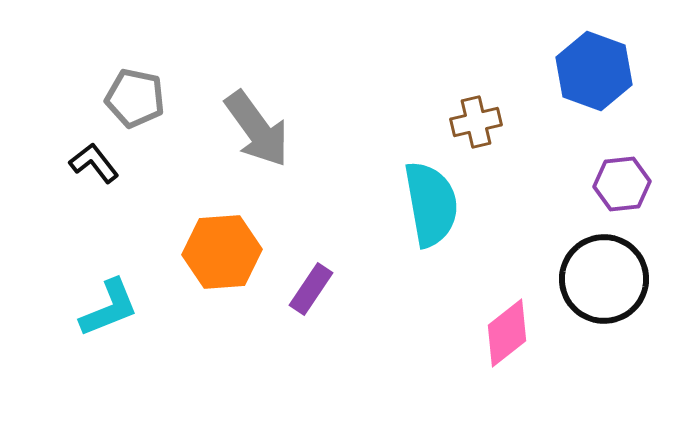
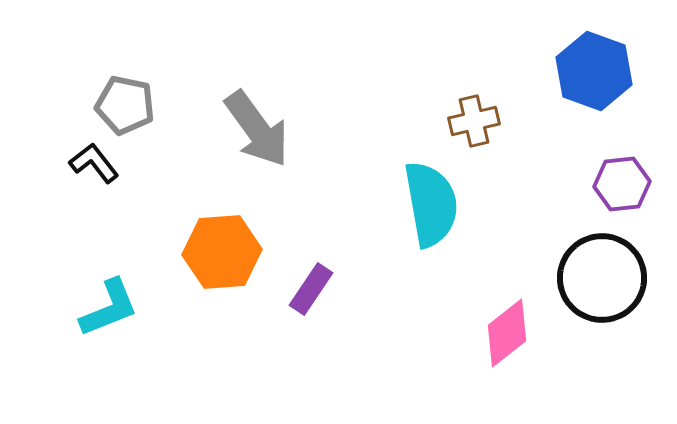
gray pentagon: moved 10 px left, 7 px down
brown cross: moved 2 px left, 1 px up
black circle: moved 2 px left, 1 px up
